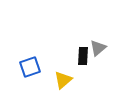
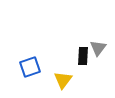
gray triangle: rotated 12 degrees counterclockwise
yellow triangle: rotated 12 degrees counterclockwise
